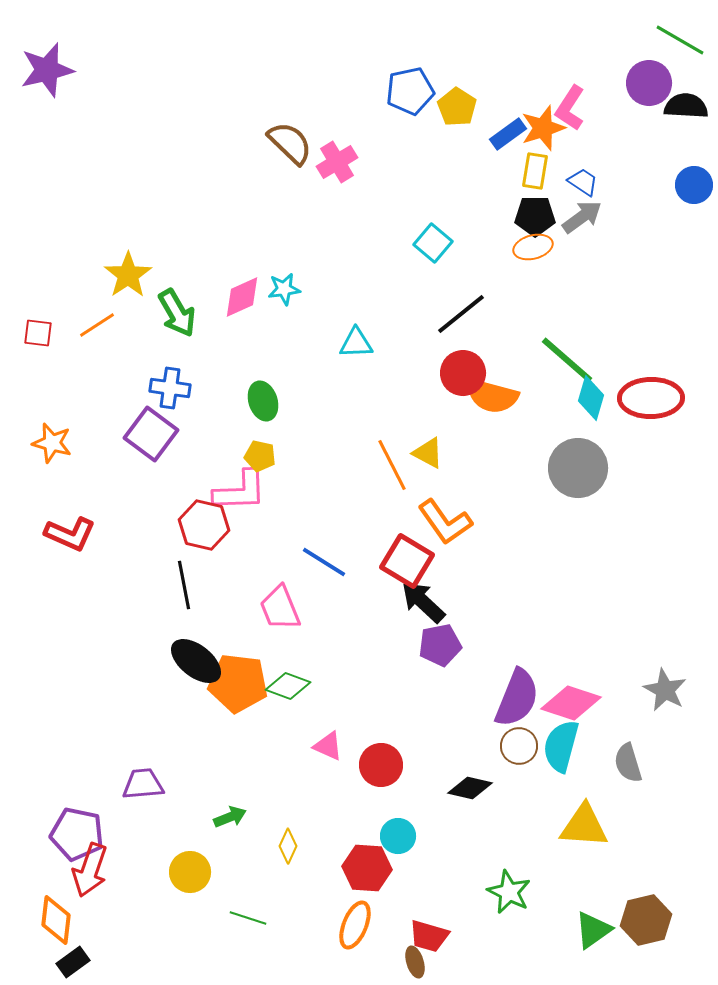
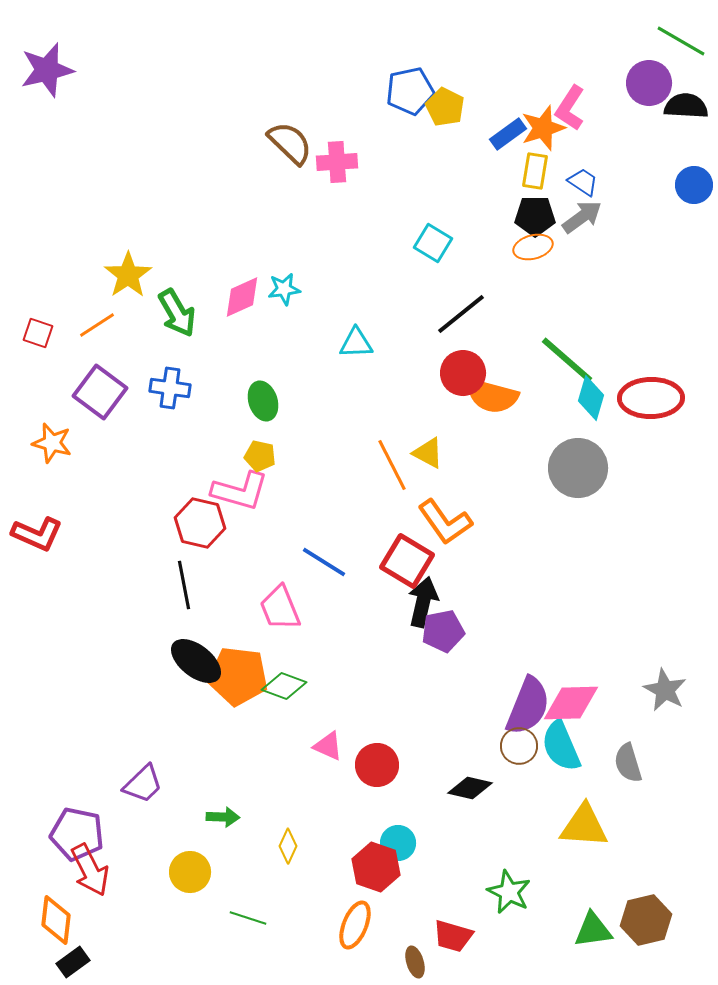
green line at (680, 40): moved 1 px right, 1 px down
yellow pentagon at (457, 107): moved 12 px left; rotated 6 degrees counterclockwise
pink cross at (337, 162): rotated 27 degrees clockwise
cyan square at (433, 243): rotated 9 degrees counterclockwise
red square at (38, 333): rotated 12 degrees clockwise
purple square at (151, 434): moved 51 px left, 42 px up
pink L-shape at (240, 491): rotated 18 degrees clockwise
red hexagon at (204, 525): moved 4 px left, 2 px up
red L-shape at (70, 534): moved 33 px left
black arrow at (423, 602): rotated 60 degrees clockwise
purple pentagon at (440, 645): moved 3 px right, 14 px up
orange pentagon at (238, 683): moved 7 px up
green diamond at (288, 686): moved 4 px left
purple semicircle at (517, 698): moved 11 px right, 8 px down
pink diamond at (571, 703): rotated 20 degrees counterclockwise
cyan semicircle at (561, 746): rotated 38 degrees counterclockwise
red circle at (381, 765): moved 4 px left
purple trapezoid at (143, 784): rotated 141 degrees clockwise
green arrow at (230, 817): moved 7 px left; rotated 24 degrees clockwise
cyan circle at (398, 836): moved 7 px down
red hexagon at (367, 868): moved 9 px right, 1 px up; rotated 15 degrees clockwise
red arrow at (90, 870): rotated 46 degrees counterclockwise
green triangle at (593, 930): rotated 27 degrees clockwise
red trapezoid at (429, 936): moved 24 px right
